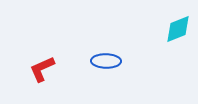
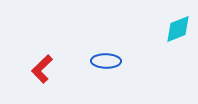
red L-shape: rotated 20 degrees counterclockwise
